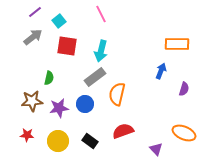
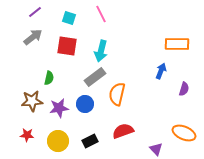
cyan square: moved 10 px right, 3 px up; rotated 32 degrees counterclockwise
black rectangle: rotated 63 degrees counterclockwise
